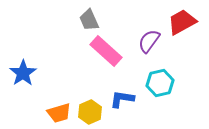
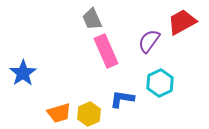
gray trapezoid: moved 3 px right, 1 px up
pink rectangle: rotated 24 degrees clockwise
cyan hexagon: rotated 12 degrees counterclockwise
yellow hexagon: moved 1 px left, 2 px down
